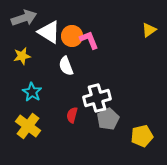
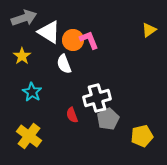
orange circle: moved 1 px right, 4 px down
yellow star: rotated 24 degrees counterclockwise
white semicircle: moved 2 px left, 2 px up
red semicircle: rotated 35 degrees counterclockwise
yellow cross: moved 1 px right, 10 px down
